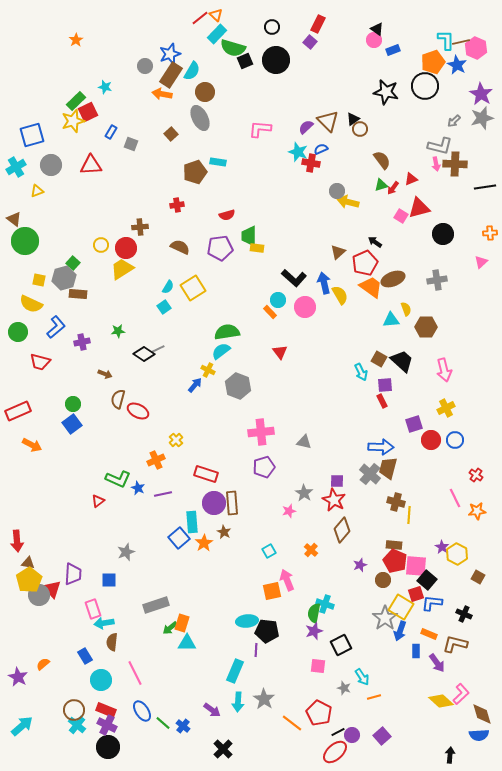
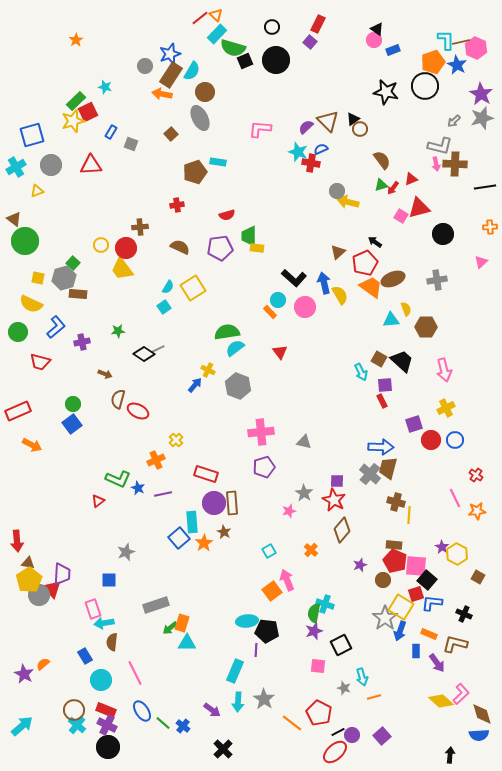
orange cross at (490, 233): moved 6 px up
yellow trapezoid at (122, 269): rotated 95 degrees counterclockwise
yellow square at (39, 280): moved 1 px left, 2 px up
cyan semicircle at (221, 351): moved 14 px right, 3 px up
purple trapezoid at (73, 574): moved 11 px left
orange square at (272, 591): rotated 24 degrees counterclockwise
purple star at (18, 677): moved 6 px right, 3 px up
cyan arrow at (362, 677): rotated 18 degrees clockwise
